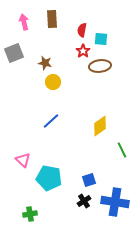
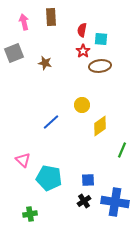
brown rectangle: moved 1 px left, 2 px up
yellow circle: moved 29 px right, 23 px down
blue line: moved 1 px down
green line: rotated 49 degrees clockwise
blue square: moved 1 px left; rotated 16 degrees clockwise
